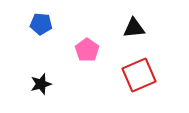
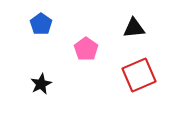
blue pentagon: rotated 30 degrees clockwise
pink pentagon: moved 1 px left, 1 px up
black star: rotated 10 degrees counterclockwise
